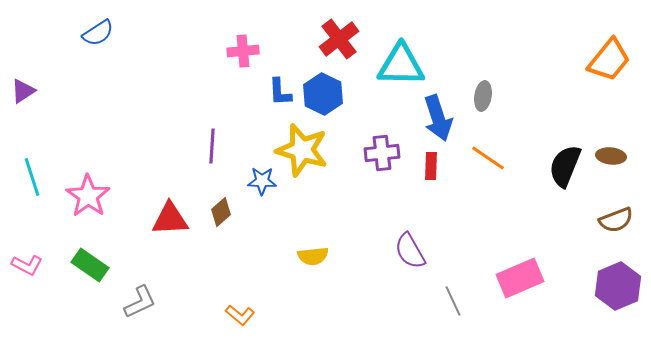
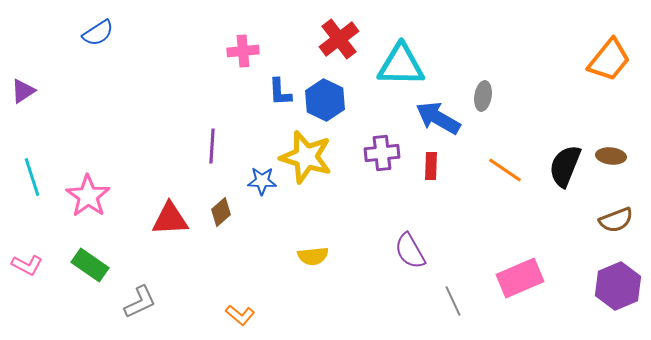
blue hexagon: moved 2 px right, 6 px down
blue arrow: rotated 138 degrees clockwise
yellow star: moved 4 px right, 7 px down
orange line: moved 17 px right, 12 px down
